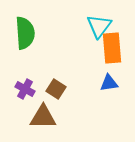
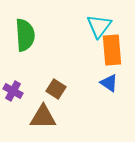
green semicircle: moved 2 px down
orange rectangle: moved 2 px down
blue triangle: rotated 42 degrees clockwise
purple cross: moved 12 px left, 2 px down
